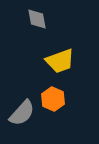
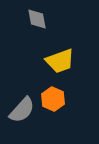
gray semicircle: moved 3 px up
